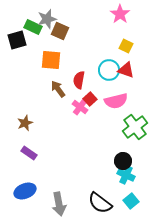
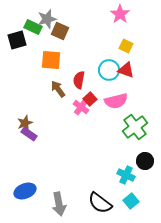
pink cross: moved 1 px right
purple rectangle: moved 19 px up
black circle: moved 22 px right
